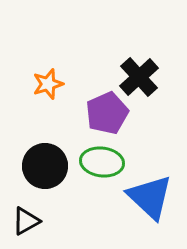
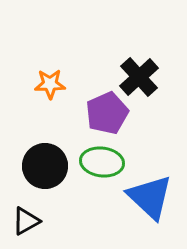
orange star: moved 2 px right; rotated 16 degrees clockwise
